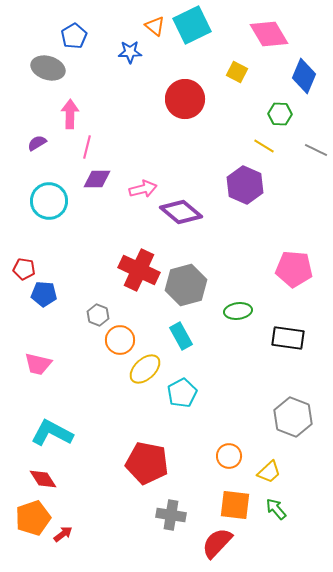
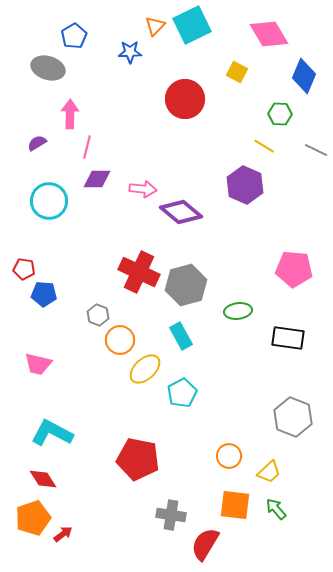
orange triangle at (155, 26): rotated 35 degrees clockwise
pink arrow at (143, 189): rotated 20 degrees clockwise
red cross at (139, 270): moved 2 px down
red pentagon at (147, 463): moved 9 px left, 4 px up
red semicircle at (217, 543): moved 12 px left, 1 px down; rotated 12 degrees counterclockwise
